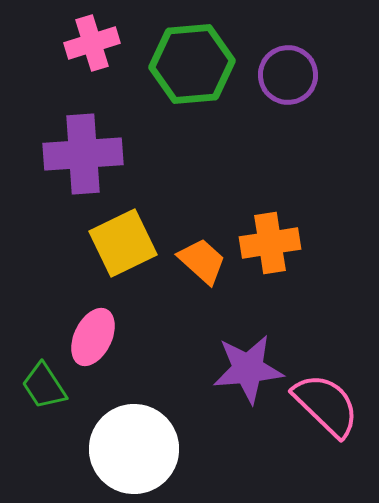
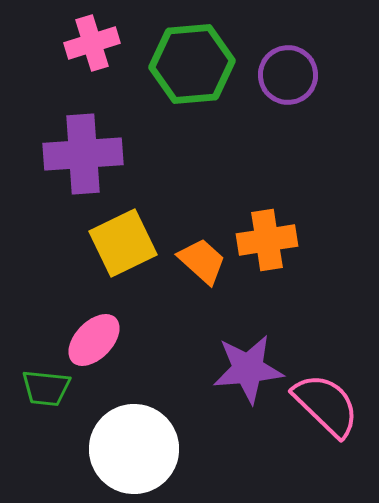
orange cross: moved 3 px left, 3 px up
pink ellipse: moved 1 px right, 3 px down; rotated 18 degrees clockwise
green trapezoid: moved 2 px right, 2 px down; rotated 51 degrees counterclockwise
